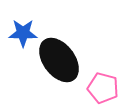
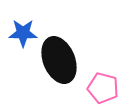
black ellipse: rotated 15 degrees clockwise
